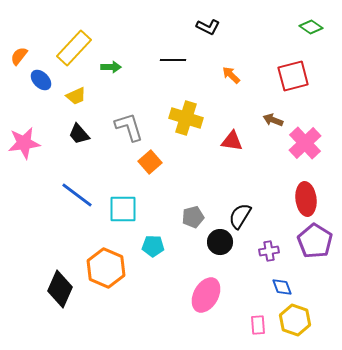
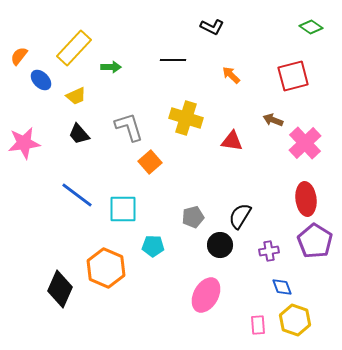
black L-shape: moved 4 px right
black circle: moved 3 px down
